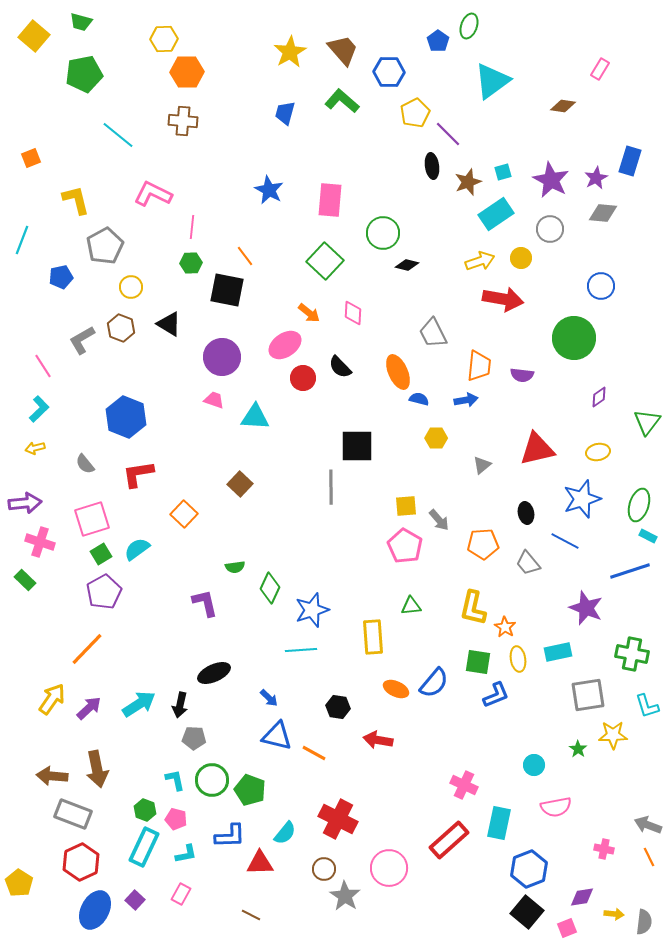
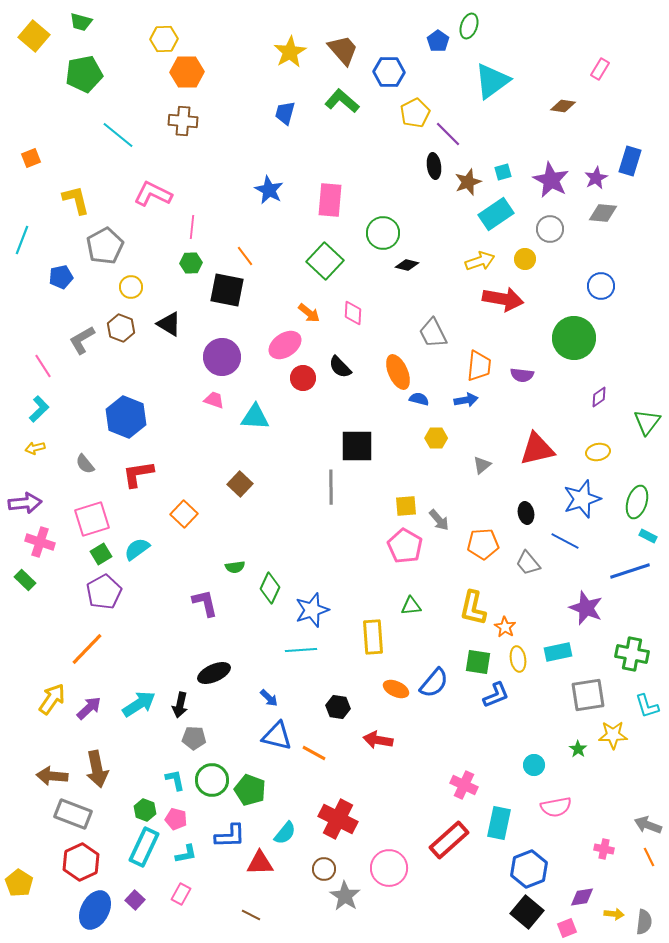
black ellipse at (432, 166): moved 2 px right
yellow circle at (521, 258): moved 4 px right, 1 px down
green ellipse at (639, 505): moved 2 px left, 3 px up
